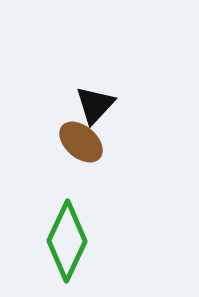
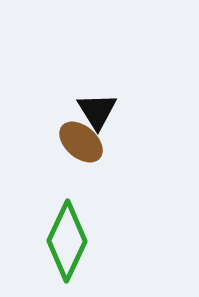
black triangle: moved 2 px right, 6 px down; rotated 15 degrees counterclockwise
